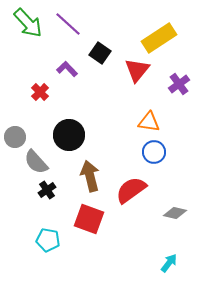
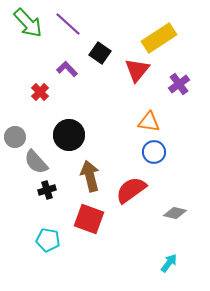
black cross: rotated 18 degrees clockwise
